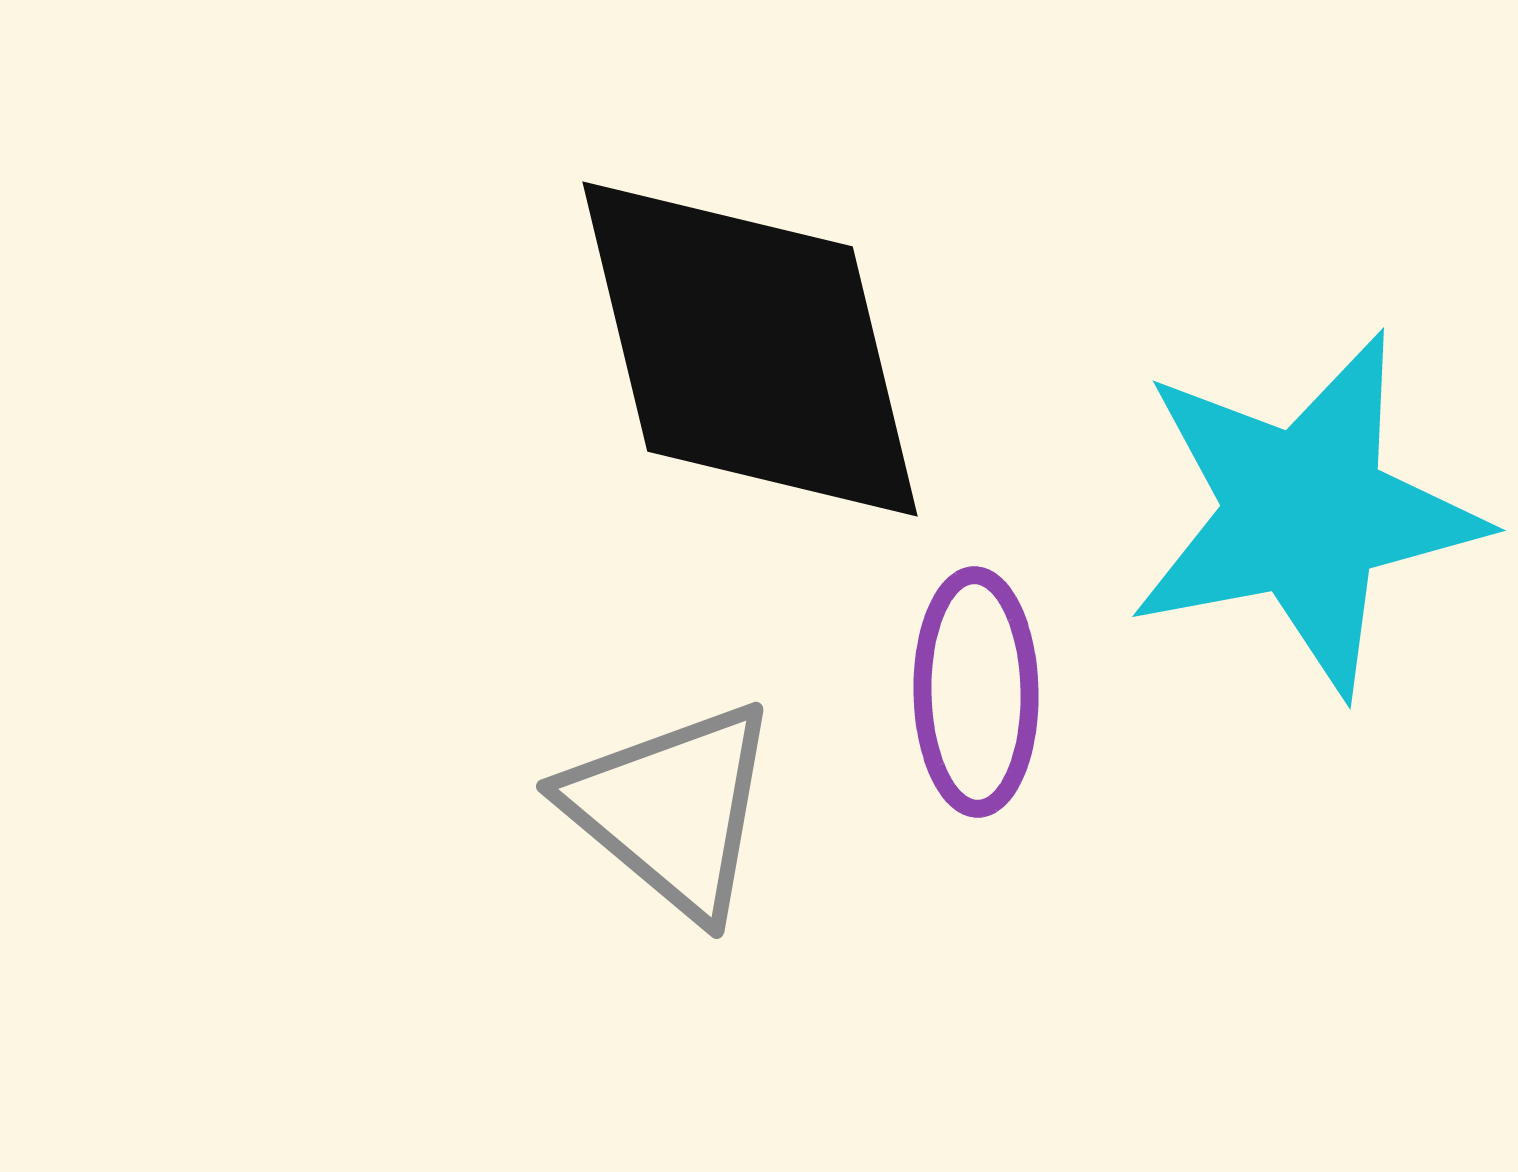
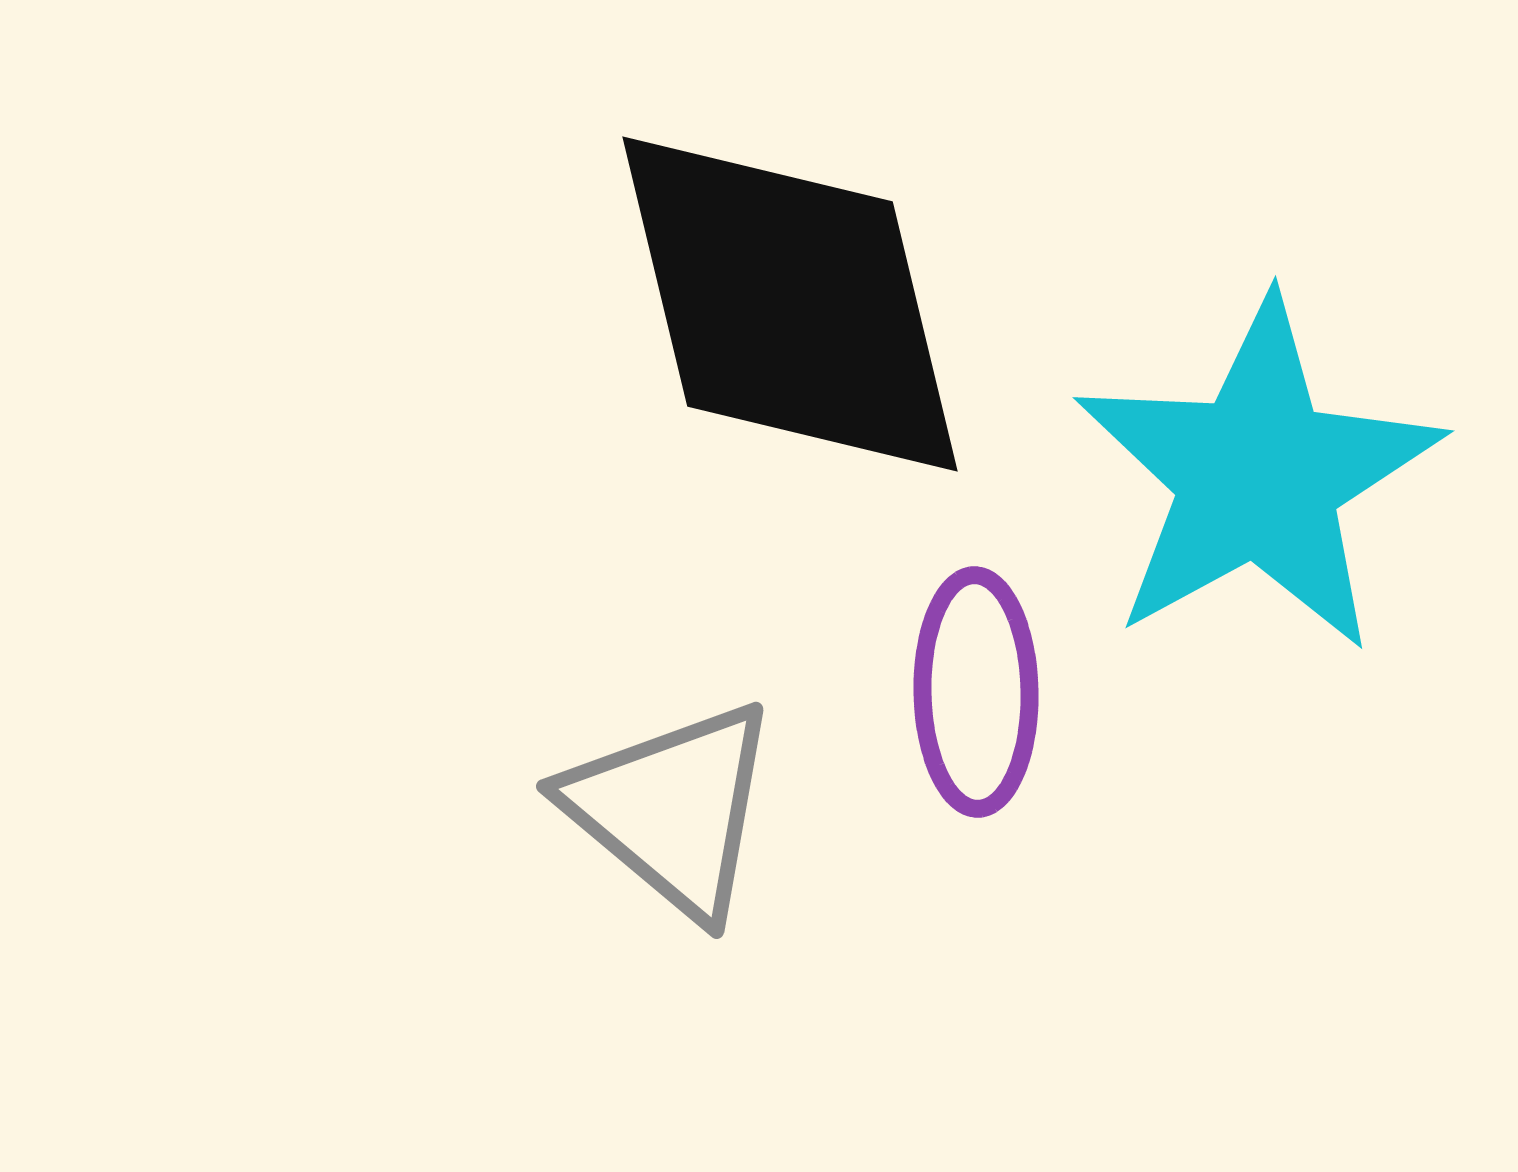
black diamond: moved 40 px right, 45 px up
cyan star: moved 47 px left, 37 px up; rotated 18 degrees counterclockwise
